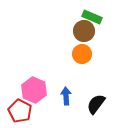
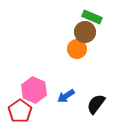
brown circle: moved 1 px right, 1 px down
orange circle: moved 5 px left, 5 px up
blue arrow: rotated 120 degrees counterclockwise
red pentagon: rotated 10 degrees clockwise
